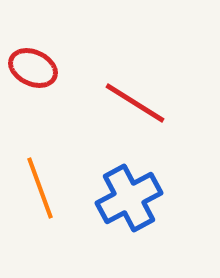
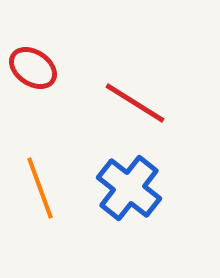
red ellipse: rotated 9 degrees clockwise
blue cross: moved 10 px up; rotated 24 degrees counterclockwise
